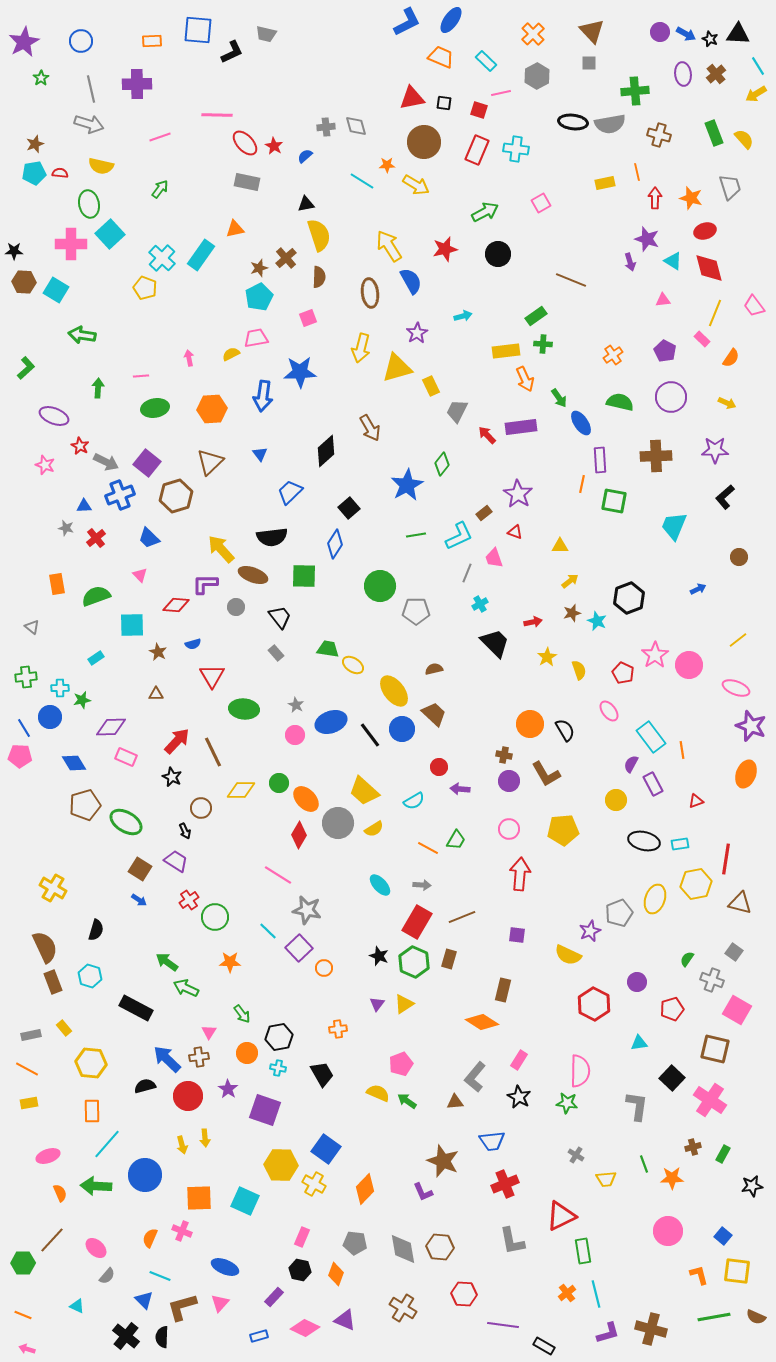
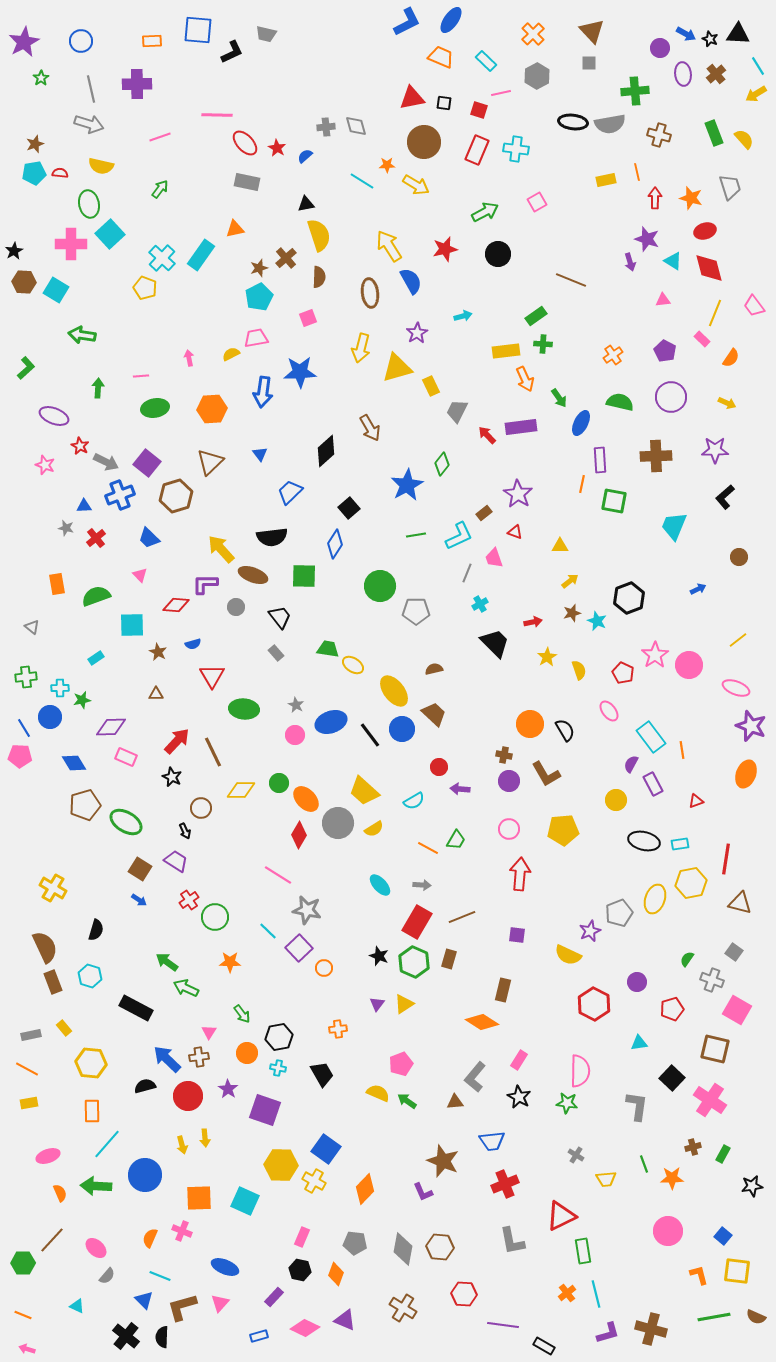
purple circle at (660, 32): moved 16 px down
red star at (274, 146): moved 3 px right, 2 px down
yellow rectangle at (605, 183): moved 1 px right, 3 px up
pink square at (541, 203): moved 4 px left, 1 px up
black star at (14, 251): rotated 30 degrees counterclockwise
blue arrow at (263, 396): moved 4 px up
blue ellipse at (581, 423): rotated 60 degrees clockwise
yellow hexagon at (696, 884): moved 5 px left, 1 px up
yellow cross at (314, 1184): moved 3 px up
gray diamond at (403, 1249): rotated 20 degrees clockwise
